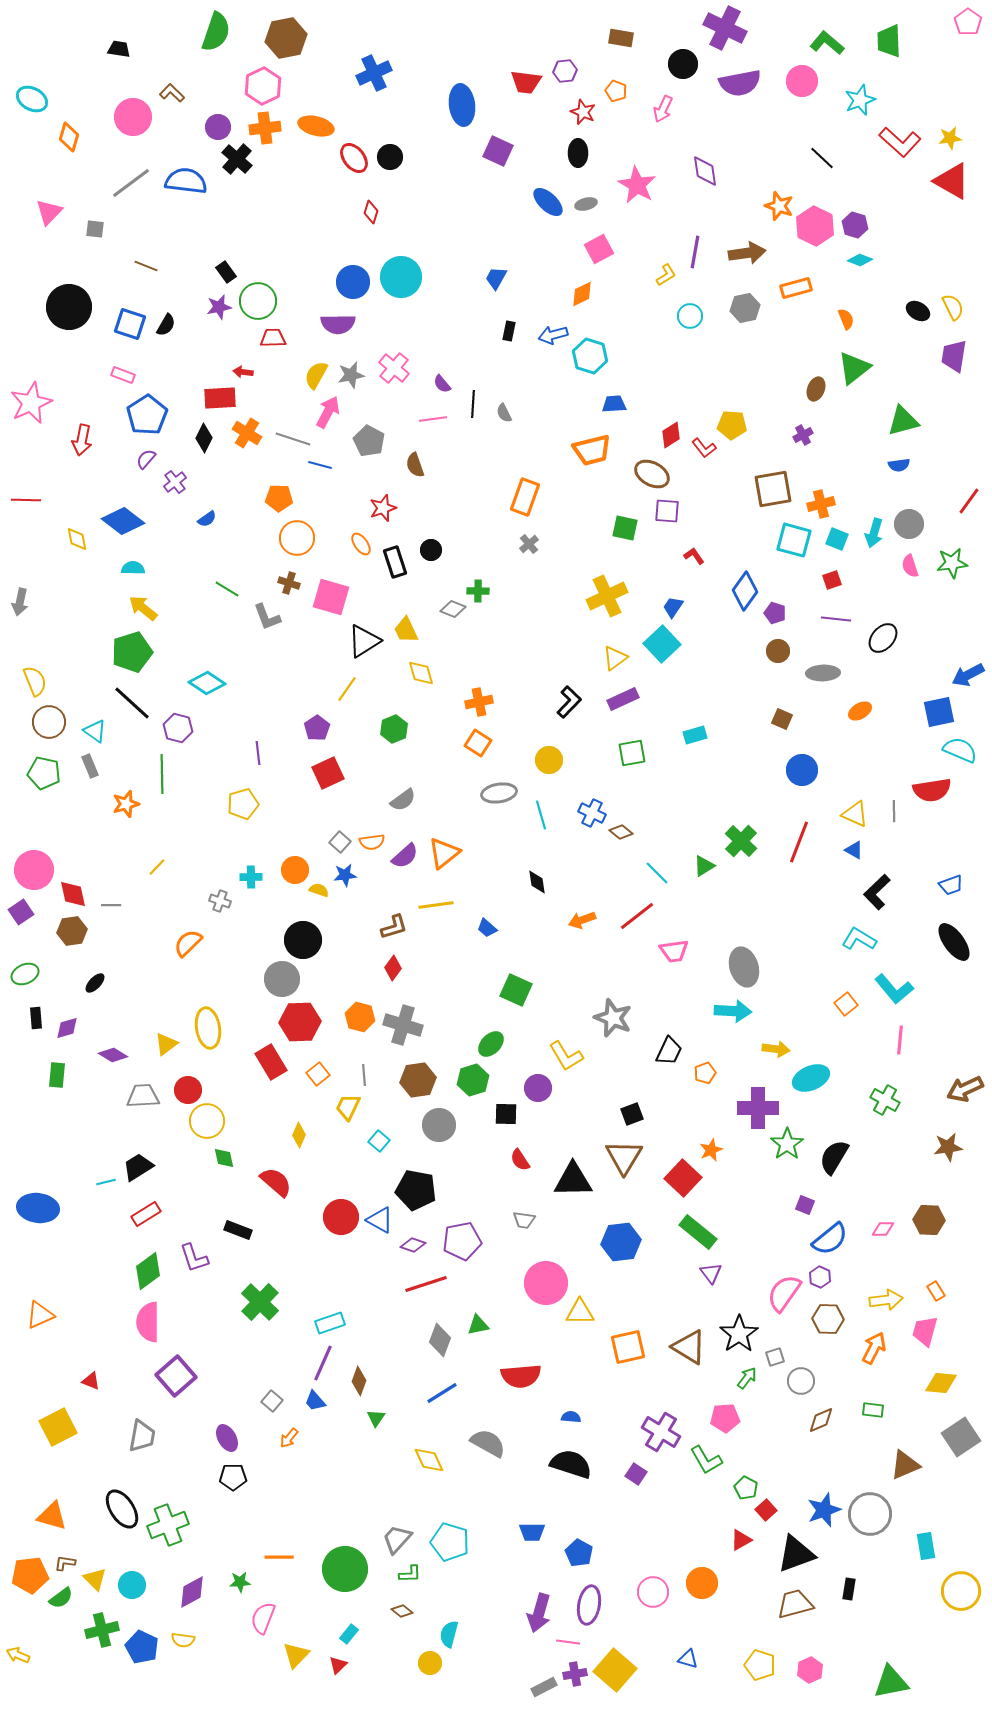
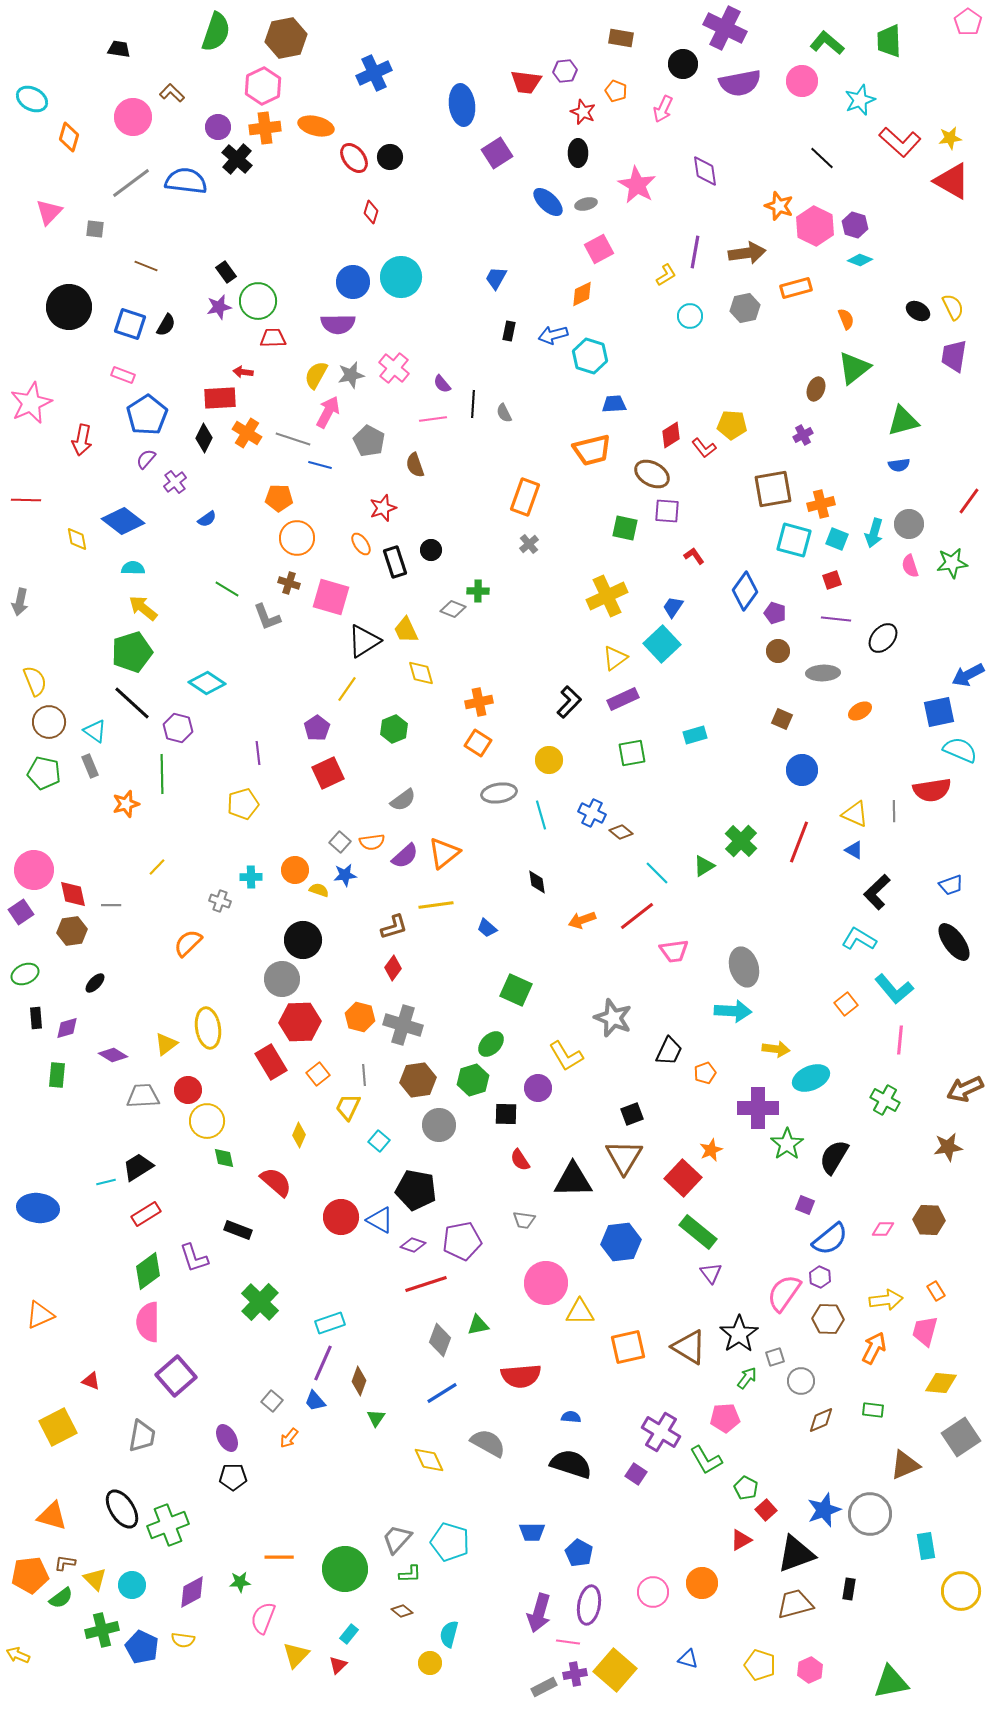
purple square at (498, 151): moved 1 px left, 2 px down; rotated 32 degrees clockwise
